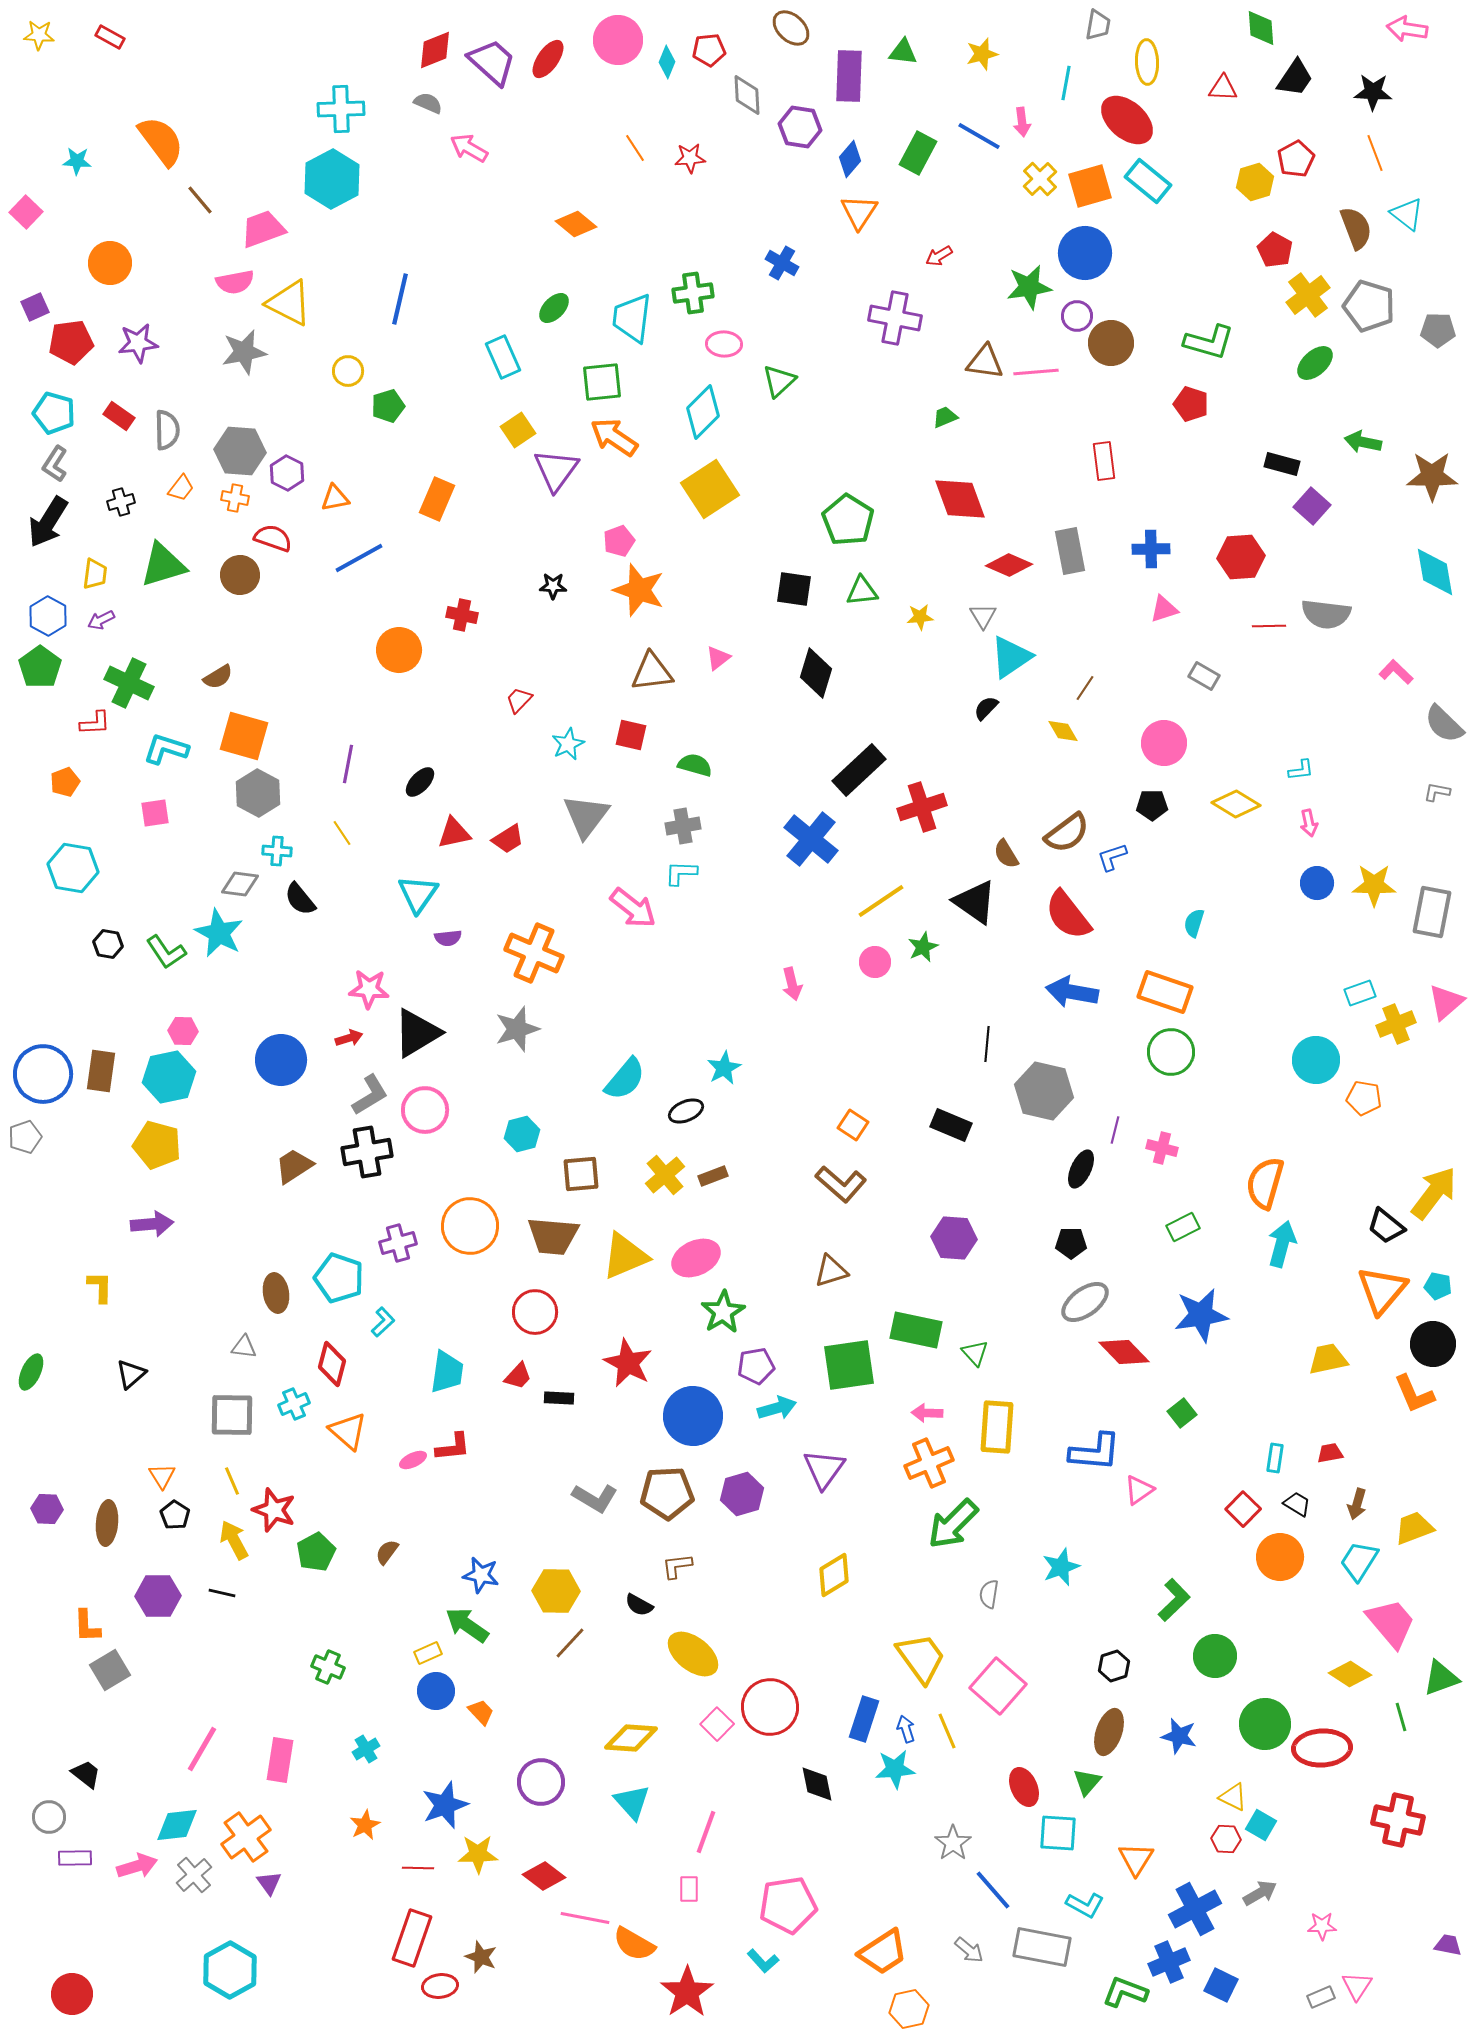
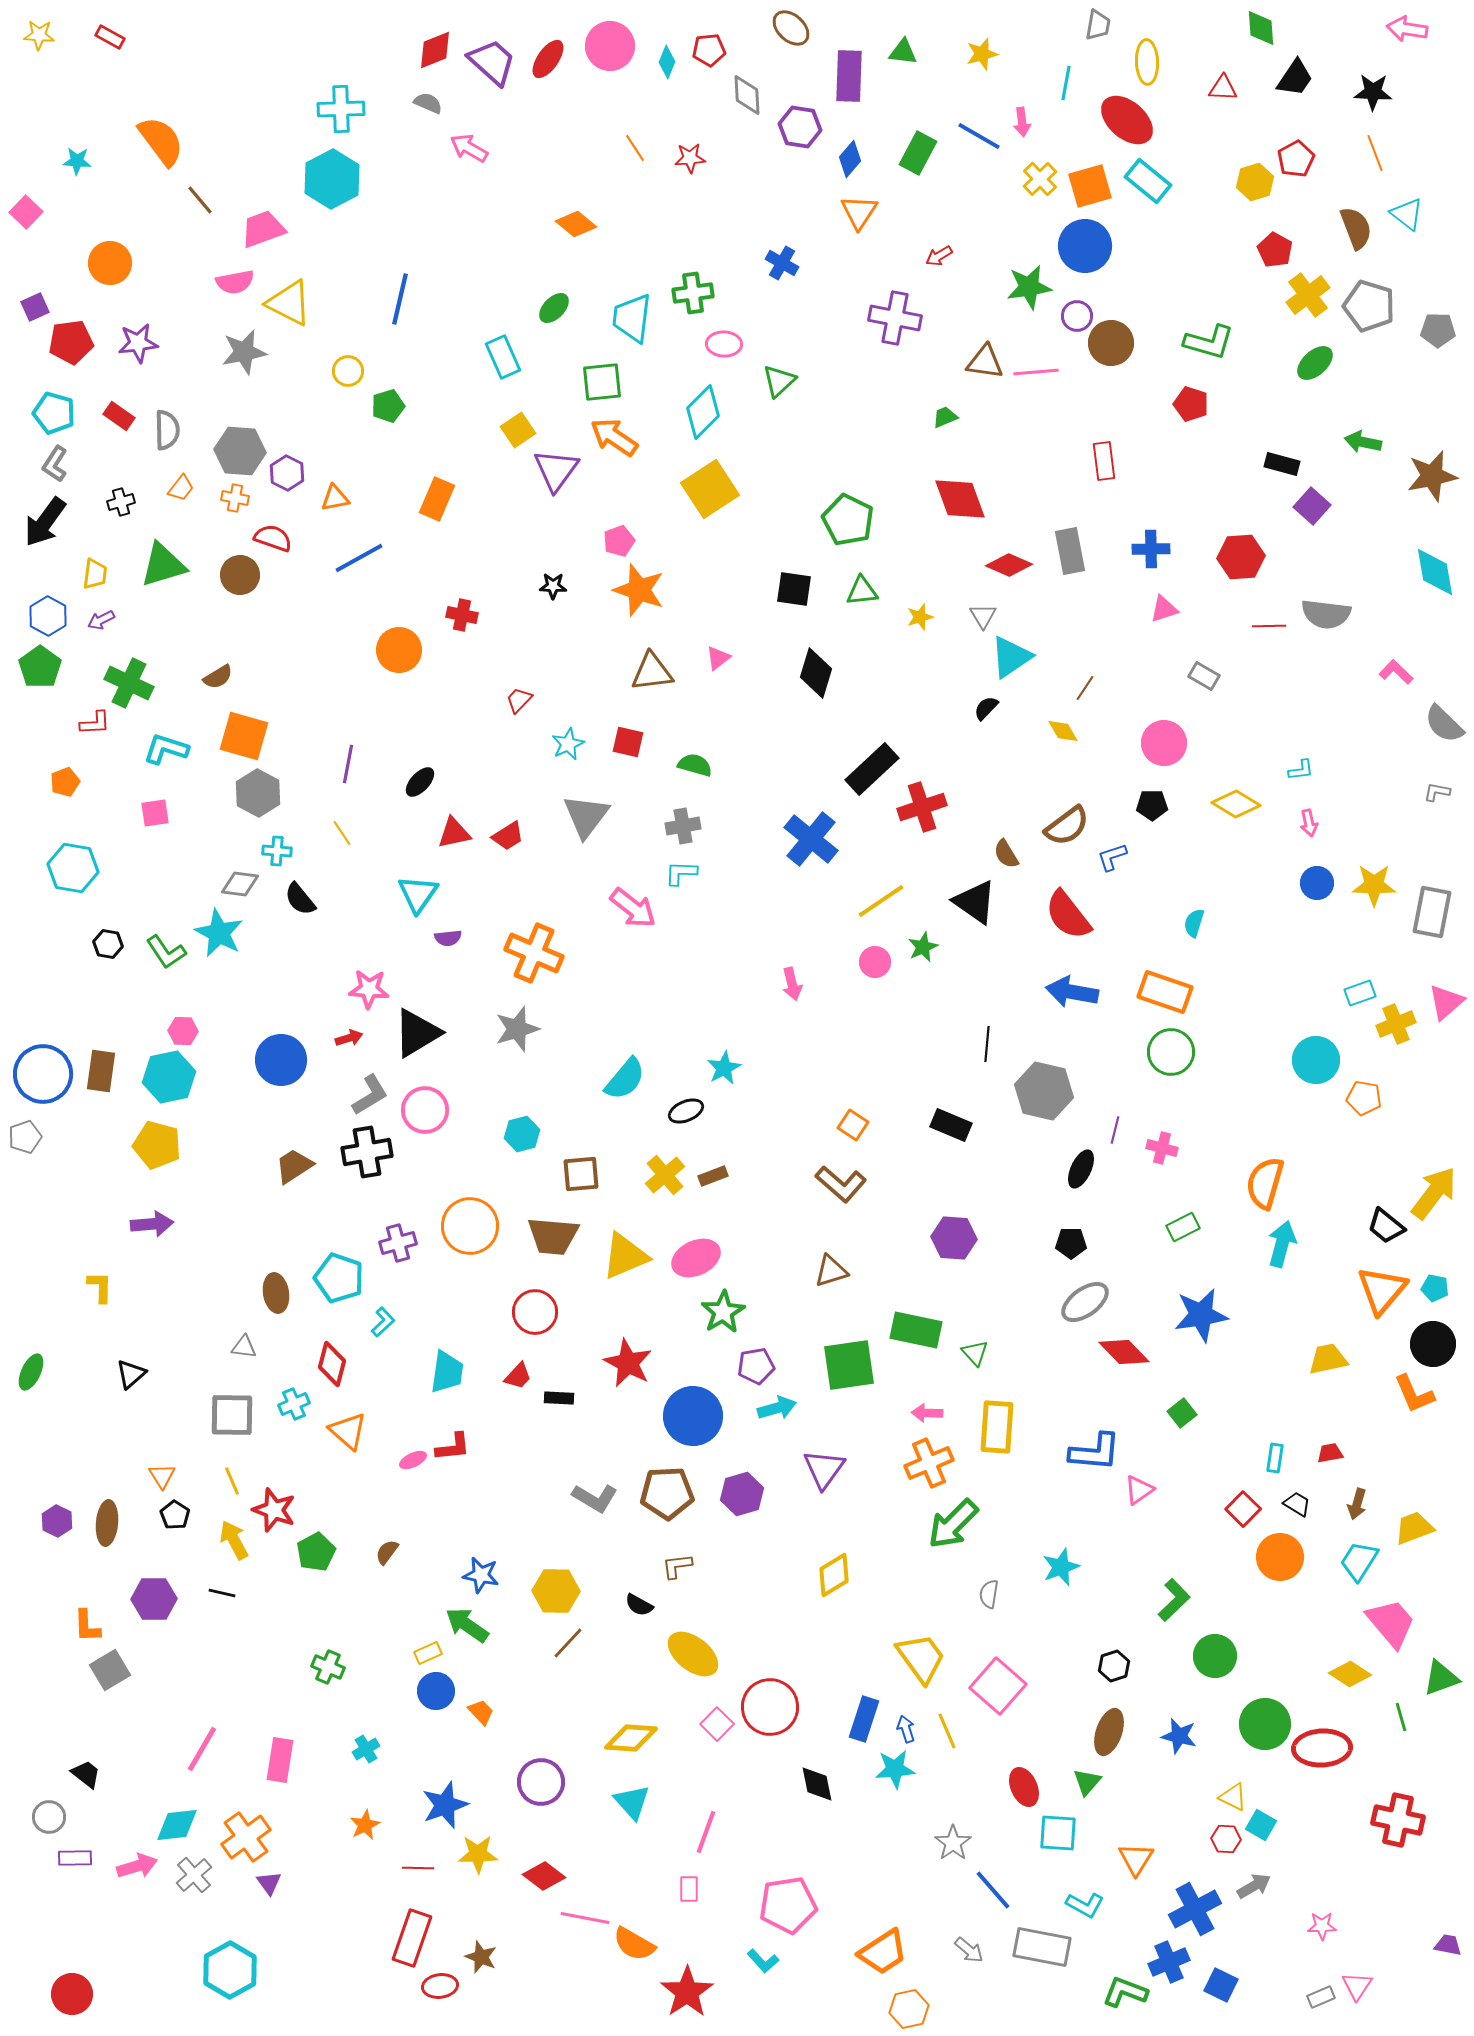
pink circle at (618, 40): moved 8 px left, 6 px down
blue circle at (1085, 253): moved 7 px up
brown star at (1432, 476): rotated 12 degrees counterclockwise
green pentagon at (848, 520): rotated 6 degrees counterclockwise
black arrow at (48, 522): moved 3 px left; rotated 4 degrees clockwise
yellow star at (920, 617): rotated 12 degrees counterclockwise
red square at (631, 735): moved 3 px left, 7 px down
black rectangle at (859, 770): moved 13 px right, 1 px up
brown semicircle at (1067, 833): moved 7 px up
red trapezoid at (508, 839): moved 3 px up
cyan pentagon at (1438, 1286): moved 3 px left, 2 px down
purple hexagon at (47, 1509): moved 10 px right, 12 px down; rotated 24 degrees clockwise
purple hexagon at (158, 1596): moved 4 px left, 3 px down
brown line at (570, 1643): moved 2 px left
gray arrow at (1260, 1893): moved 6 px left, 7 px up
